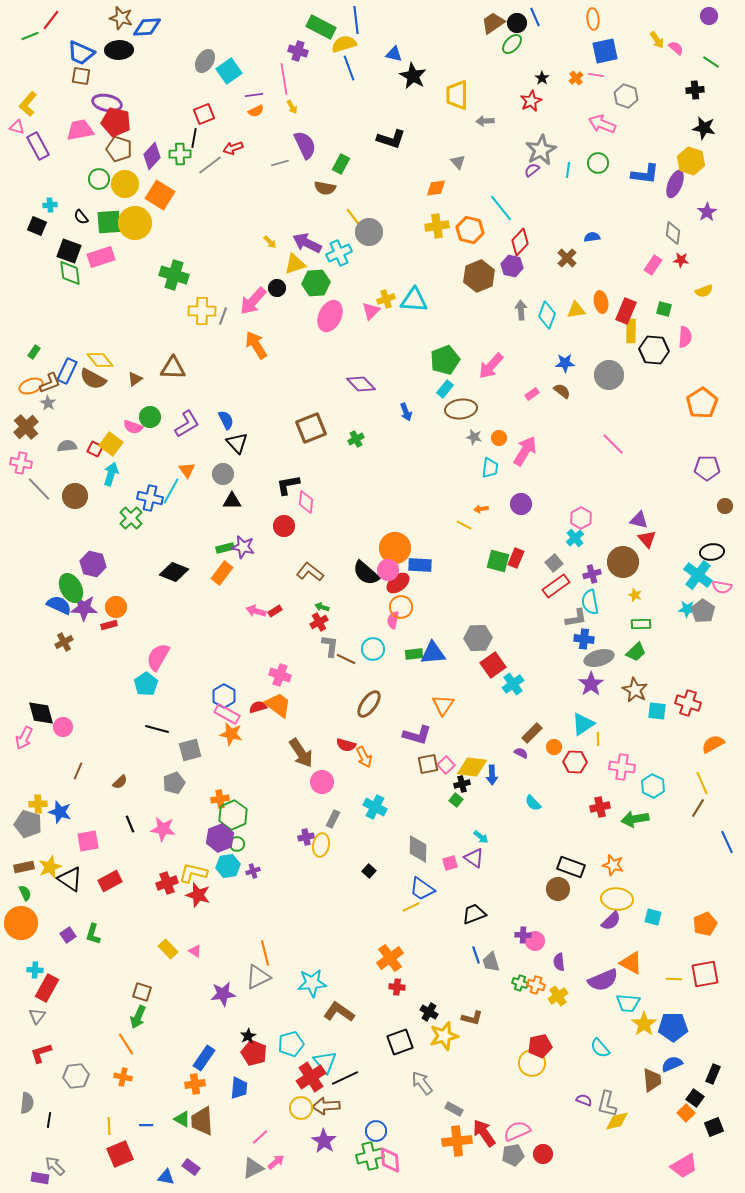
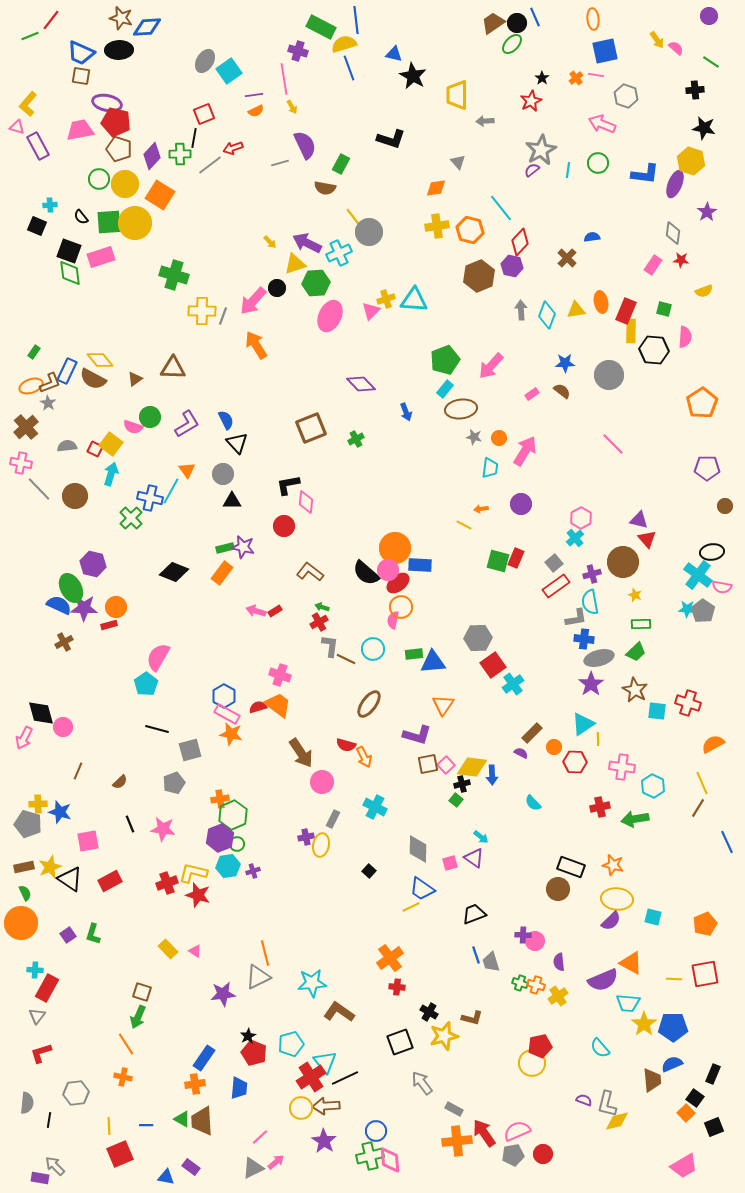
blue triangle at (433, 653): moved 9 px down
gray hexagon at (76, 1076): moved 17 px down
